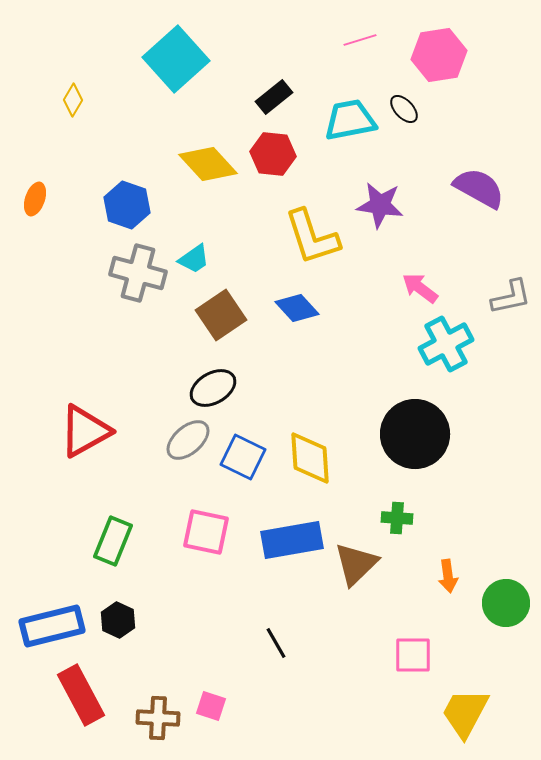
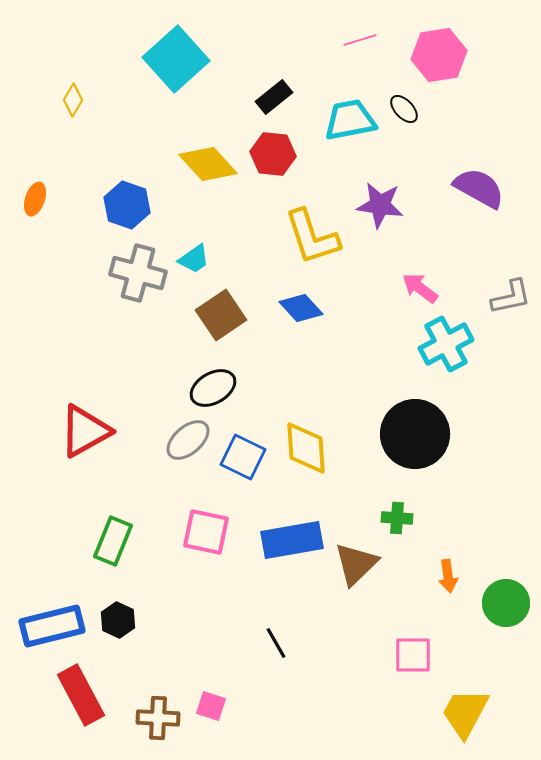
blue diamond at (297, 308): moved 4 px right
yellow diamond at (310, 458): moved 4 px left, 10 px up
